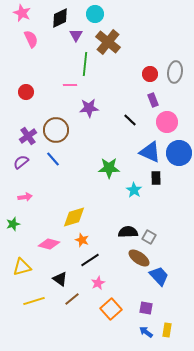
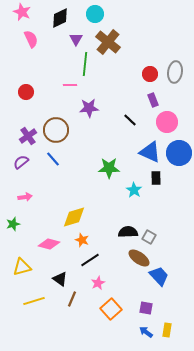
pink star at (22, 13): moved 1 px up
purple triangle at (76, 35): moved 4 px down
brown line at (72, 299): rotated 28 degrees counterclockwise
